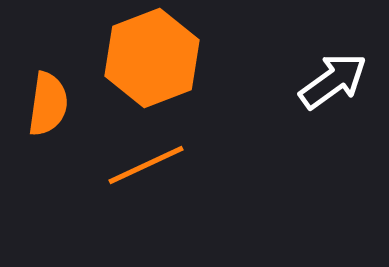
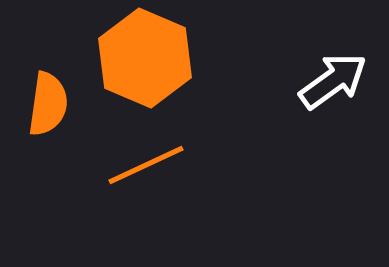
orange hexagon: moved 7 px left; rotated 16 degrees counterclockwise
